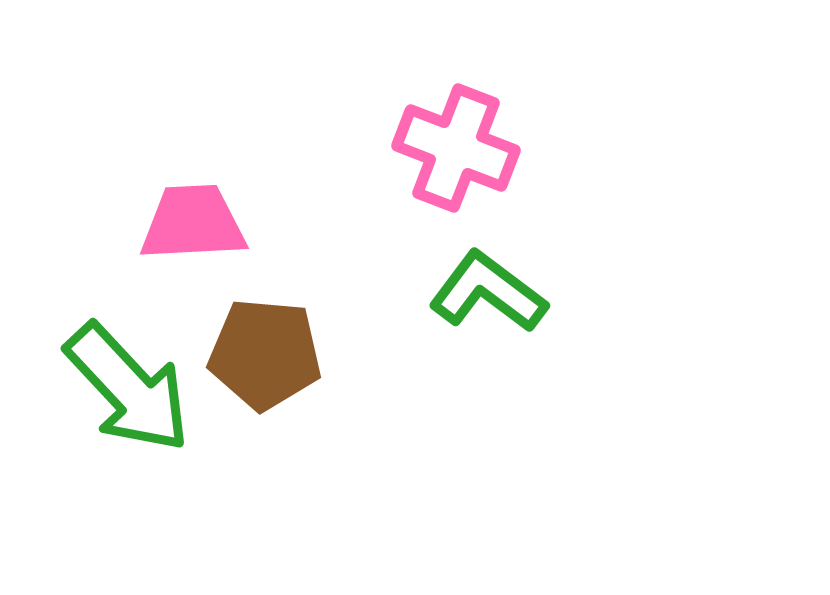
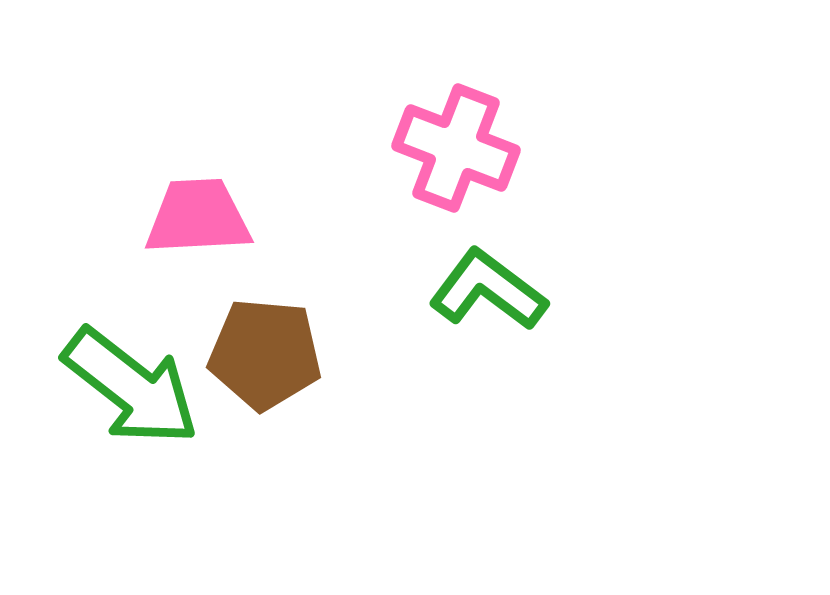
pink trapezoid: moved 5 px right, 6 px up
green L-shape: moved 2 px up
green arrow: moved 3 px right, 1 px up; rotated 9 degrees counterclockwise
